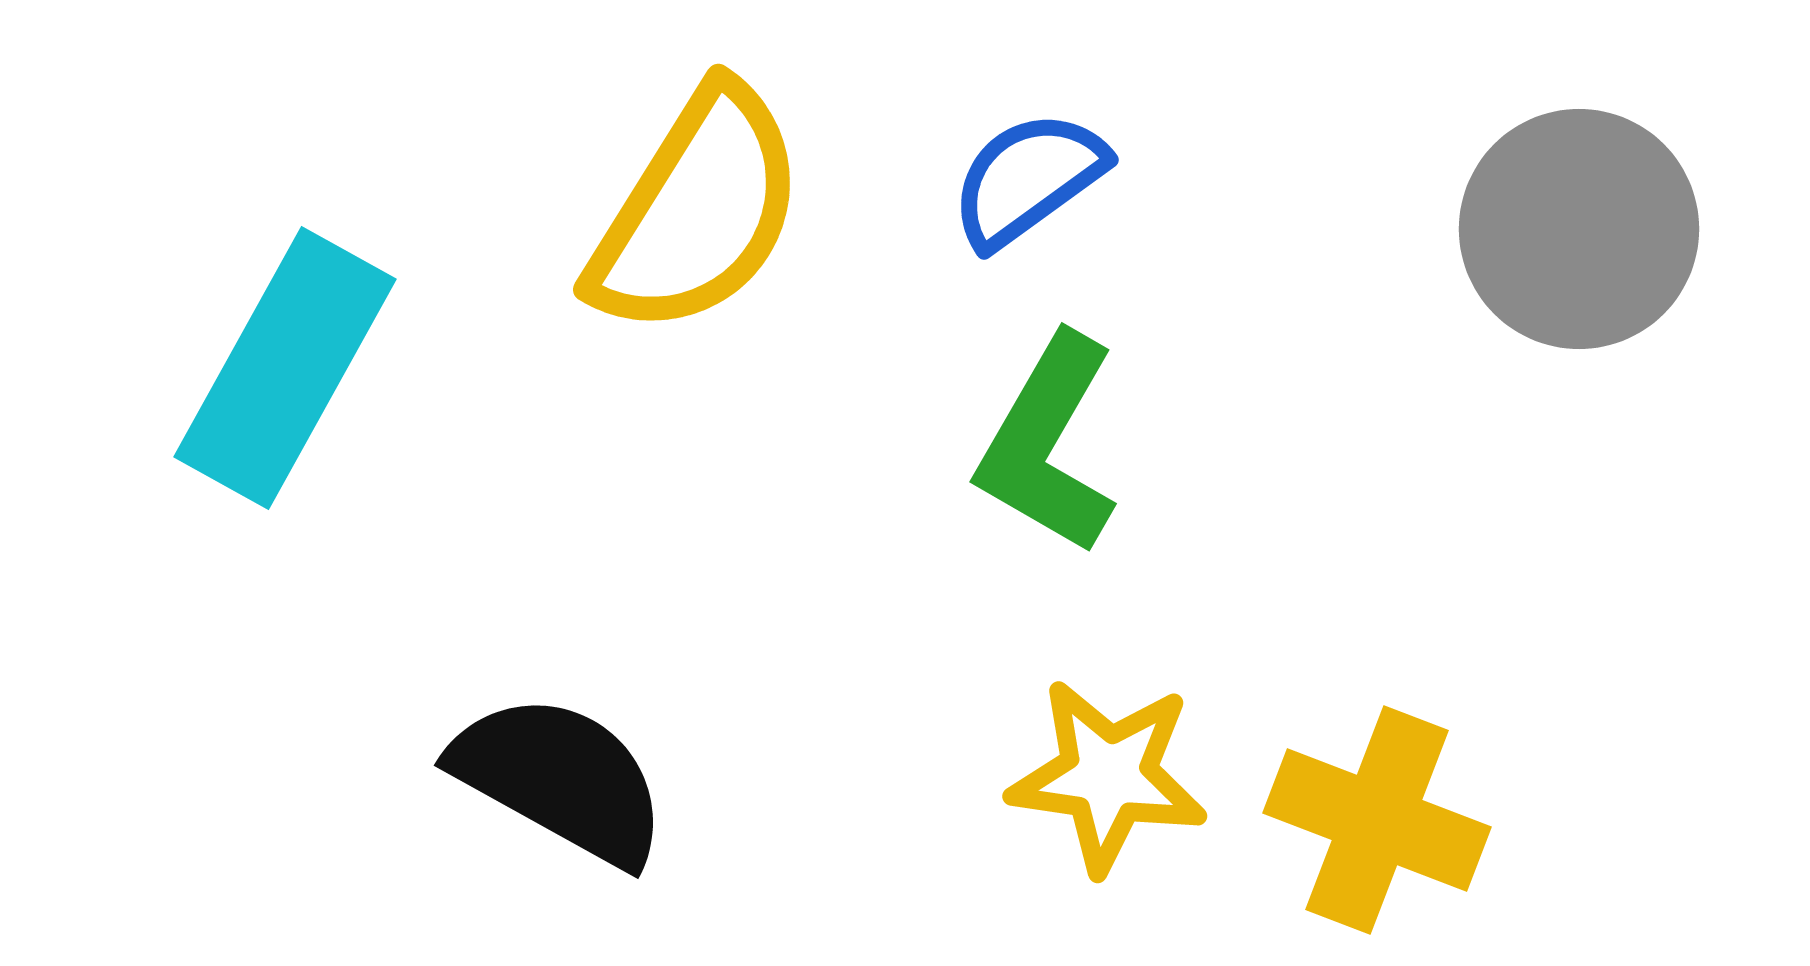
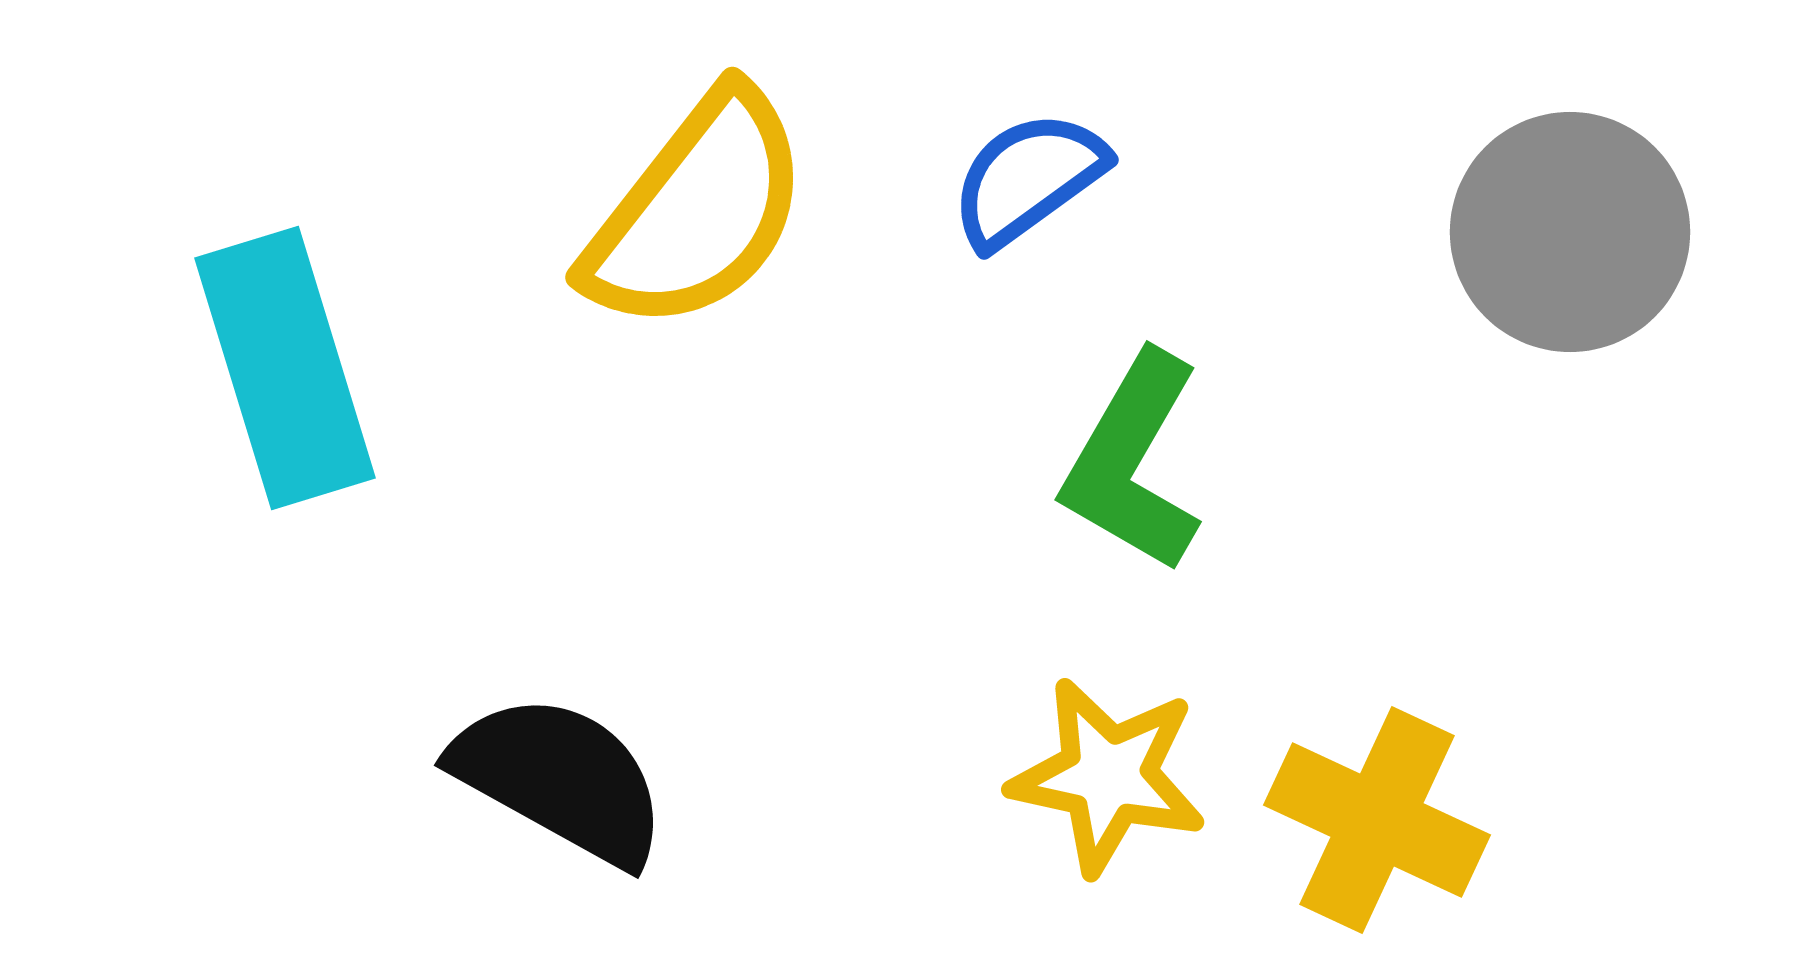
yellow semicircle: rotated 6 degrees clockwise
gray circle: moved 9 px left, 3 px down
cyan rectangle: rotated 46 degrees counterclockwise
green L-shape: moved 85 px right, 18 px down
yellow star: rotated 4 degrees clockwise
yellow cross: rotated 4 degrees clockwise
